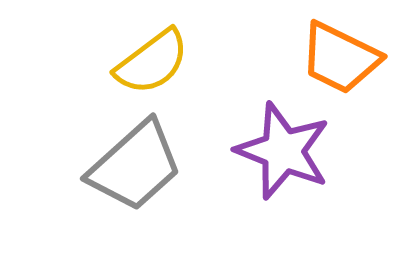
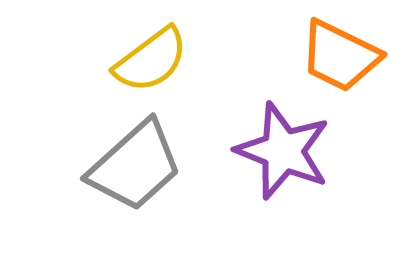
orange trapezoid: moved 2 px up
yellow semicircle: moved 1 px left, 2 px up
